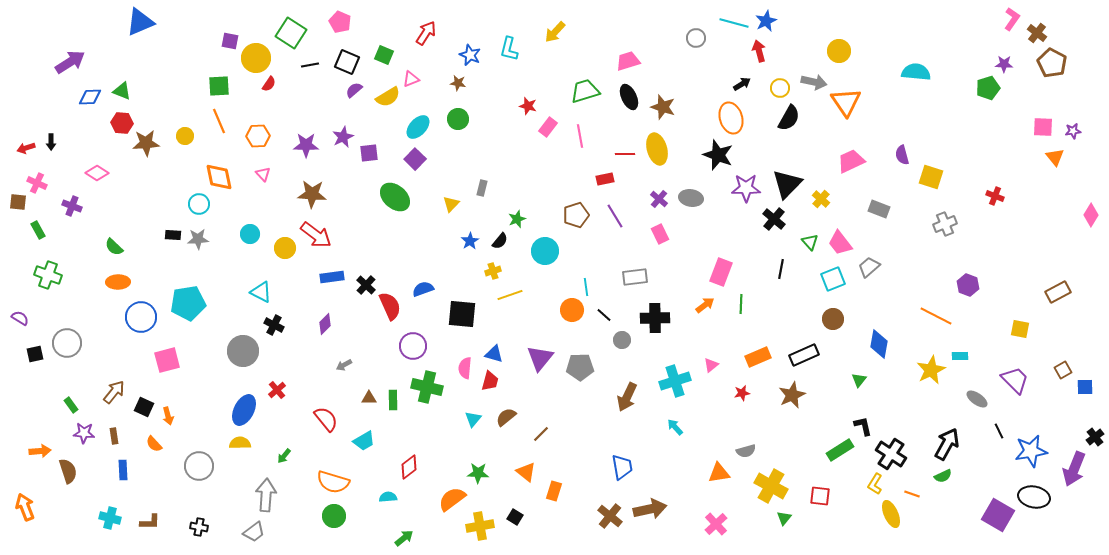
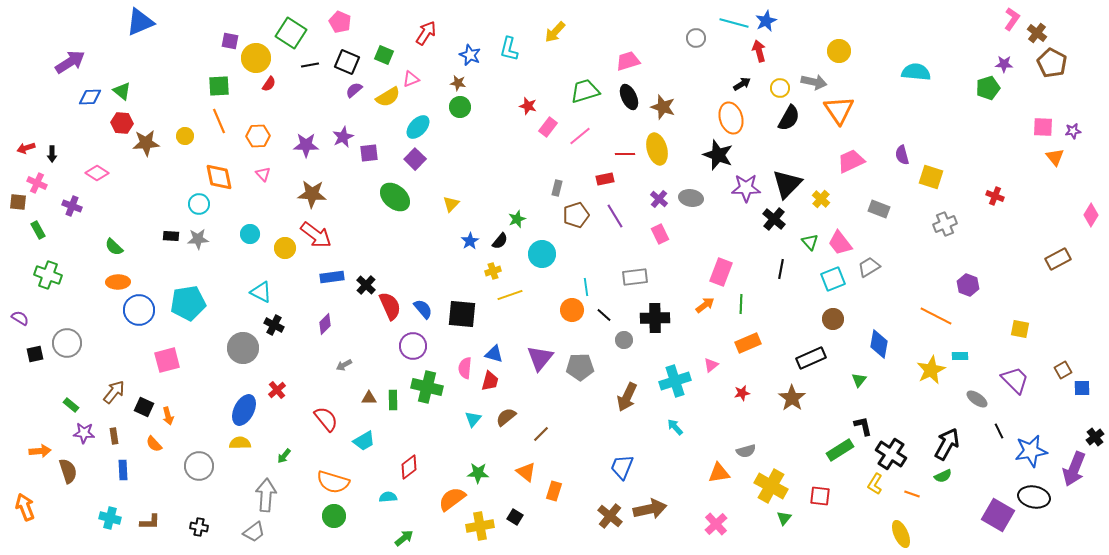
green triangle at (122, 91): rotated 18 degrees clockwise
orange triangle at (846, 102): moved 7 px left, 8 px down
green circle at (458, 119): moved 2 px right, 12 px up
pink line at (580, 136): rotated 60 degrees clockwise
black arrow at (51, 142): moved 1 px right, 12 px down
gray rectangle at (482, 188): moved 75 px right
black rectangle at (173, 235): moved 2 px left, 1 px down
cyan circle at (545, 251): moved 3 px left, 3 px down
gray trapezoid at (869, 267): rotated 10 degrees clockwise
blue semicircle at (423, 289): moved 20 px down; rotated 70 degrees clockwise
brown rectangle at (1058, 292): moved 33 px up
blue circle at (141, 317): moved 2 px left, 7 px up
gray circle at (622, 340): moved 2 px right
gray circle at (243, 351): moved 3 px up
black rectangle at (804, 355): moved 7 px right, 3 px down
orange rectangle at (758, 357): moved 10 px left, 14 px up
blue square at (1085, 387): moved 3 px left, 1 px down
brown star at (792, 395): moved 3 px down; rotated 12 degrees counterclockwise
green rectangle at (71, 405): rotated 14 degrees counterclockwise
blue trapezoid at (622, 467): rotated 148 degrees counterclockwise
yellow ellipse at (891, 514): moved 10 px right, 20 px down
